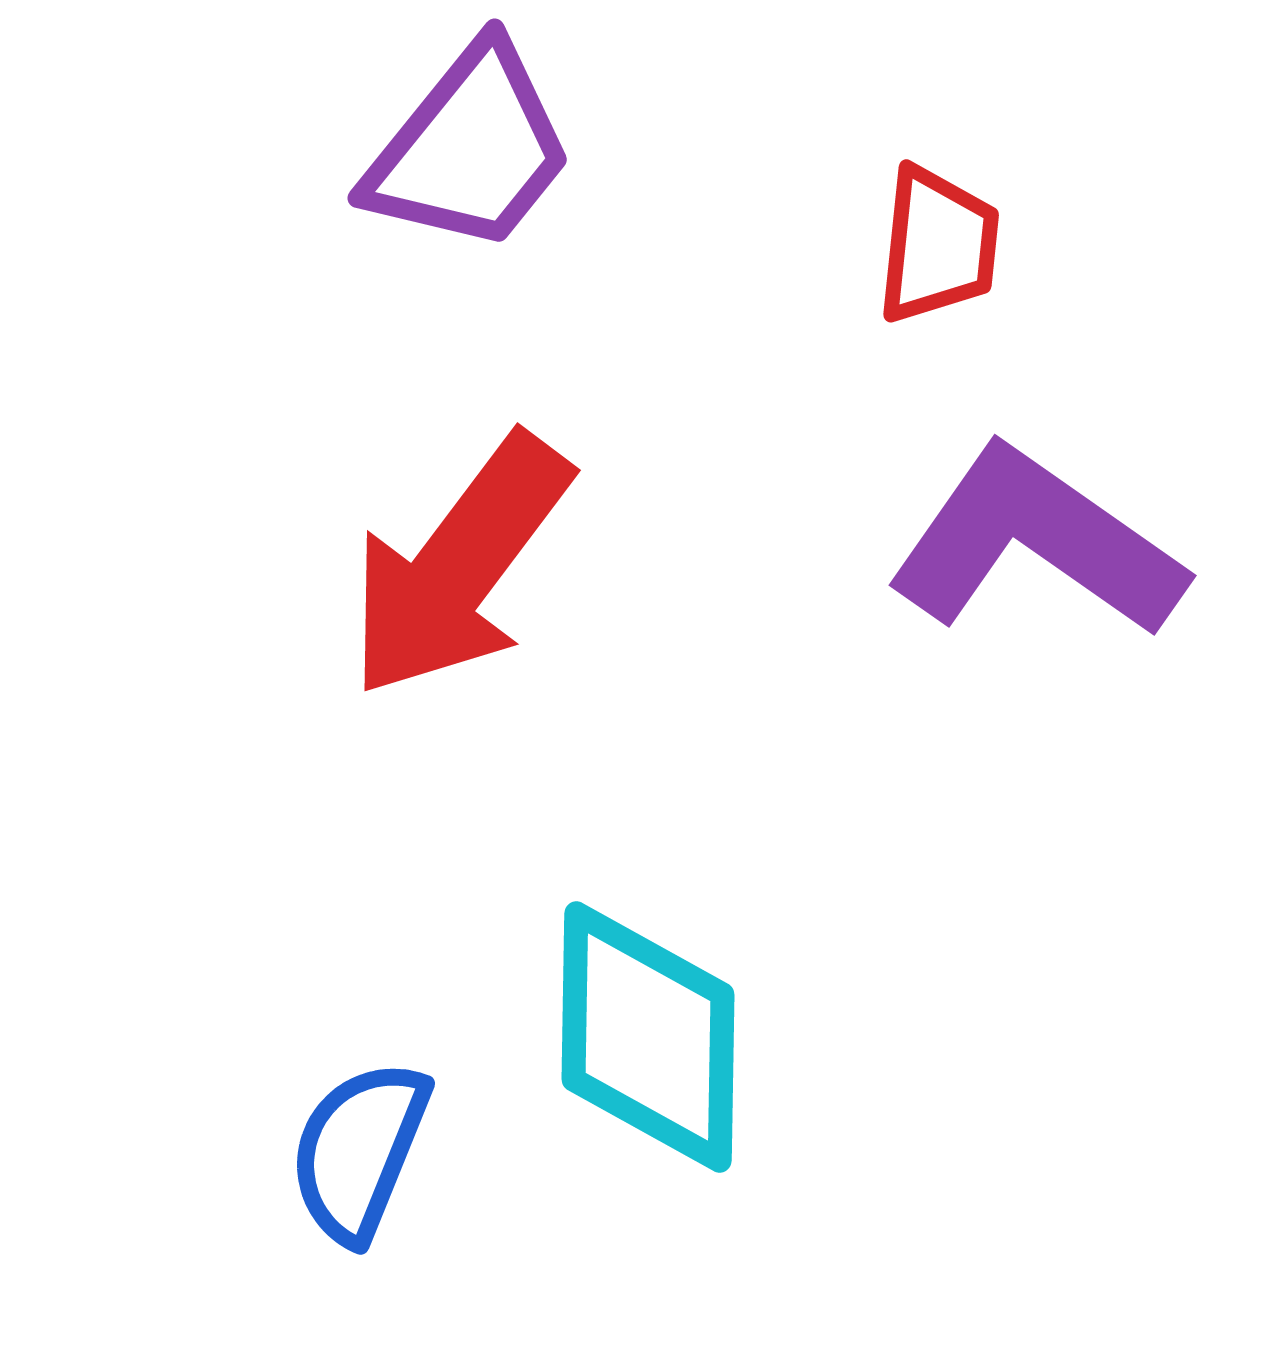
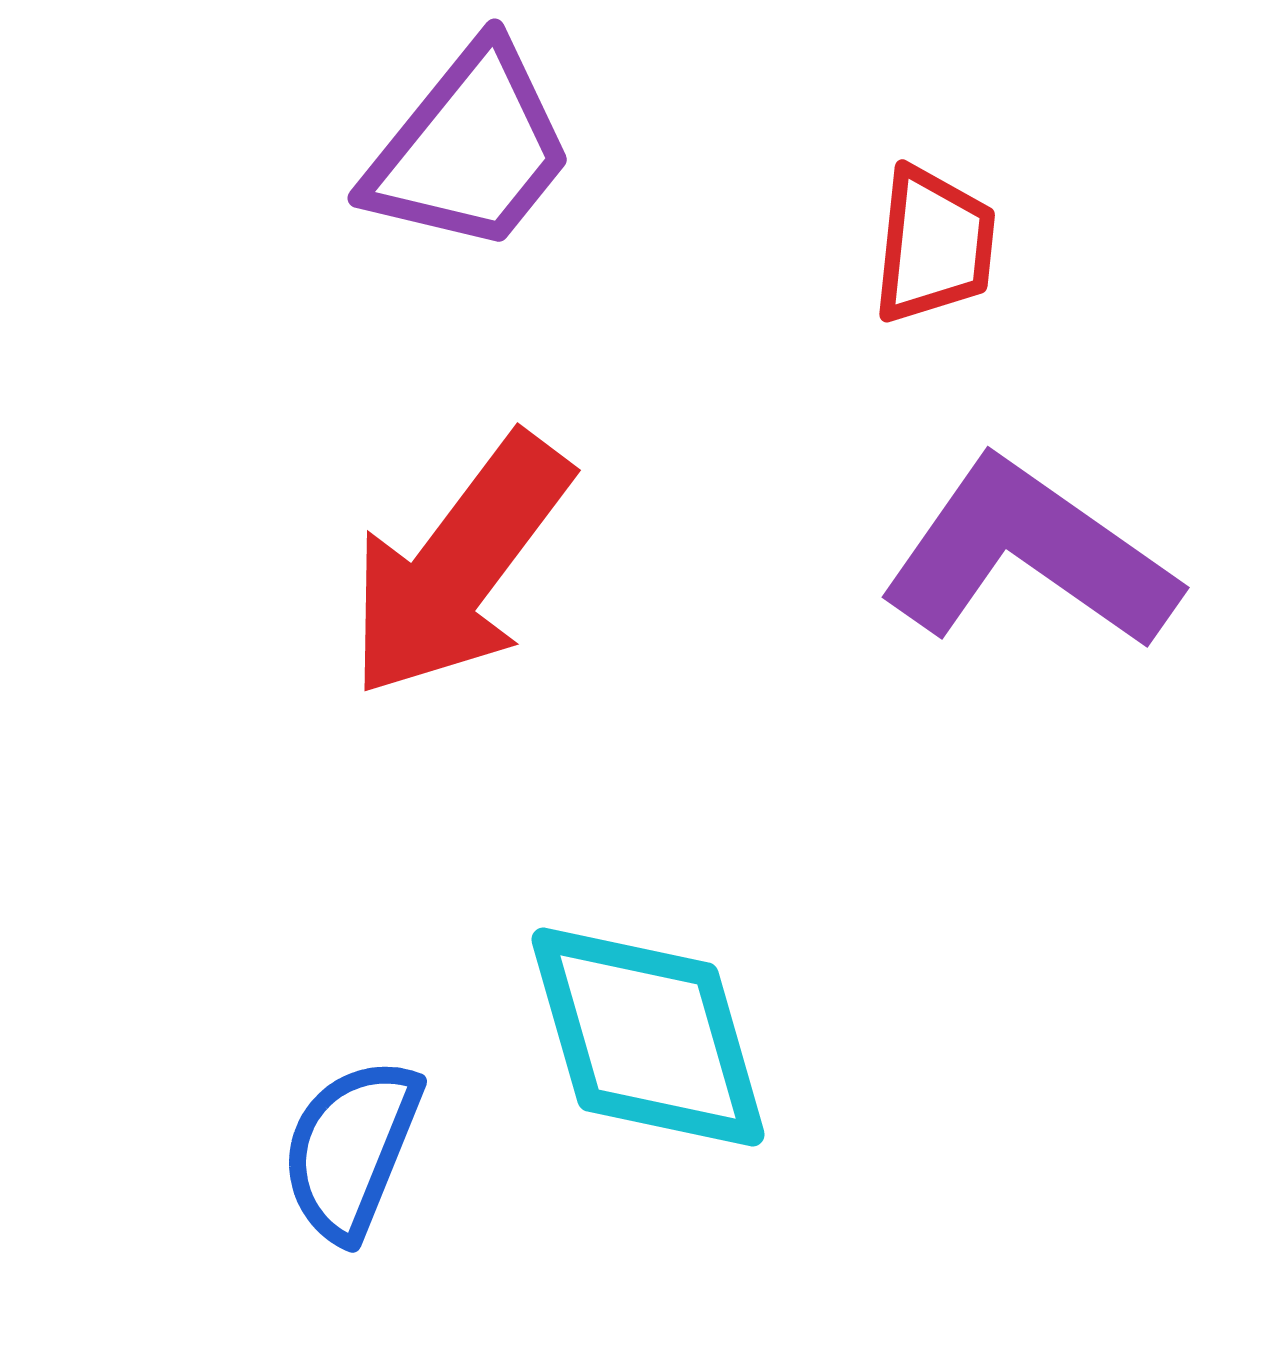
red trapezoid: moved 4 px left
purple L-shape: moved 7 px left, 12 px down
cyan diamond: rotated 17 degrees counterclockwise
blue semicircle: moved 8 px left, 2 px up
